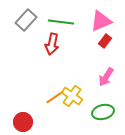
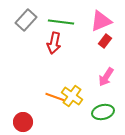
red arrow: moved 2 px right, 1 px up
orange line: rotated 54 degrees clockwise
